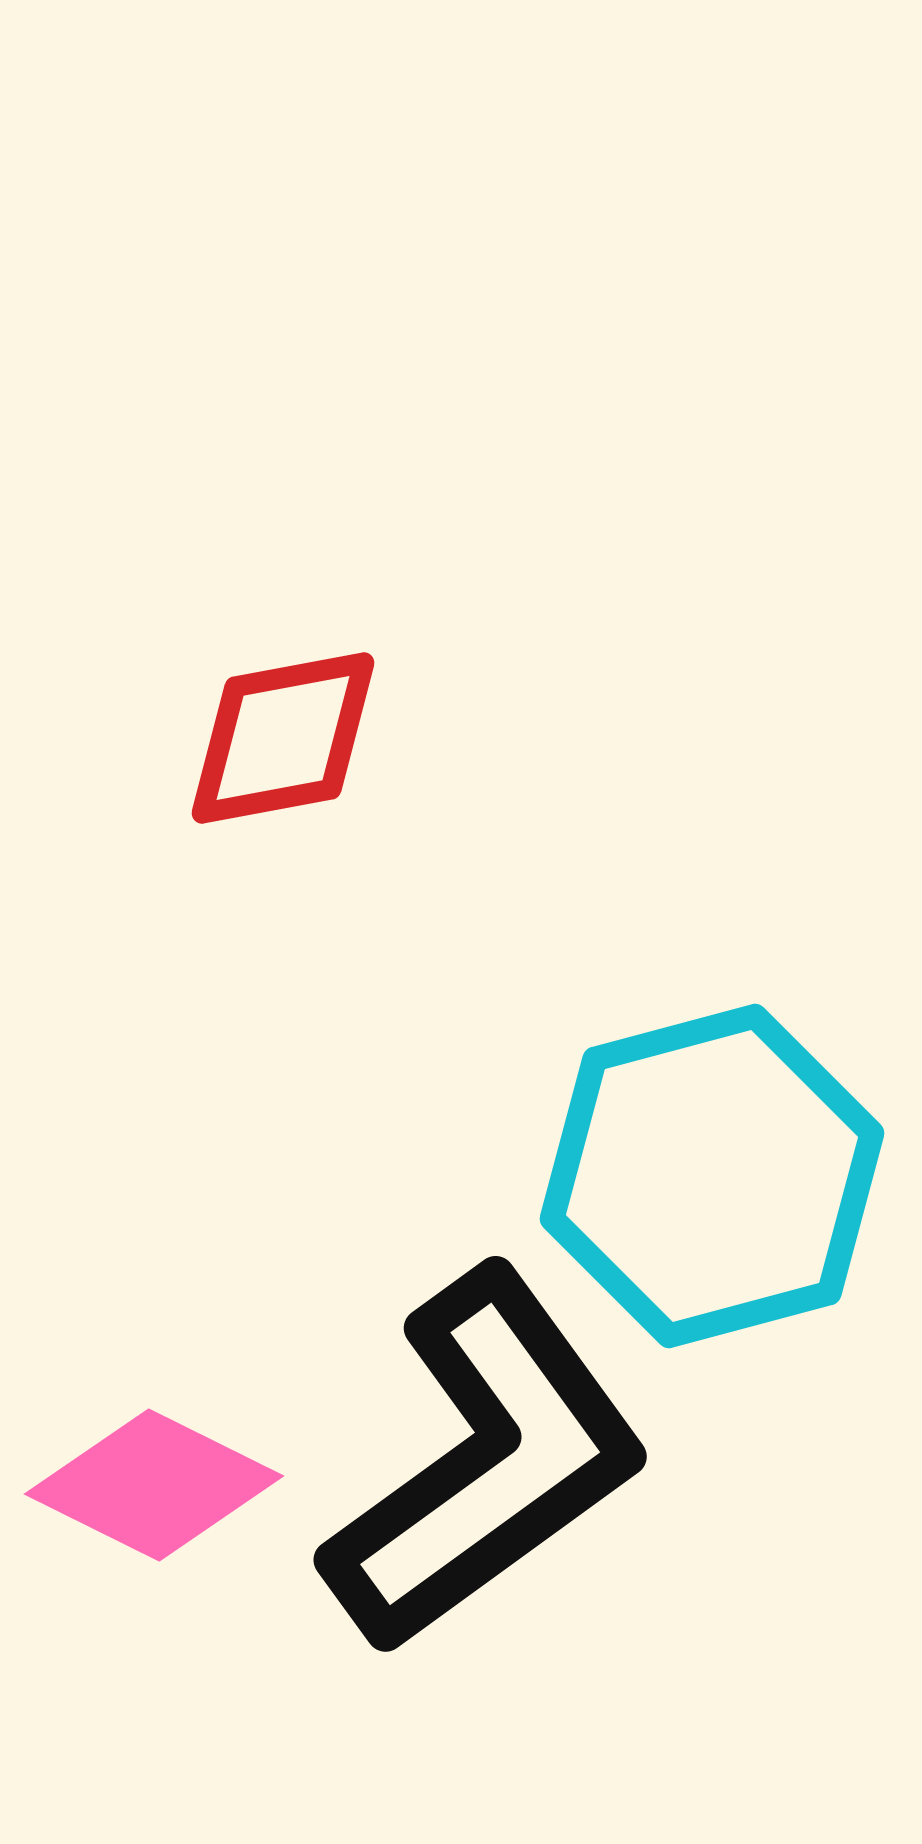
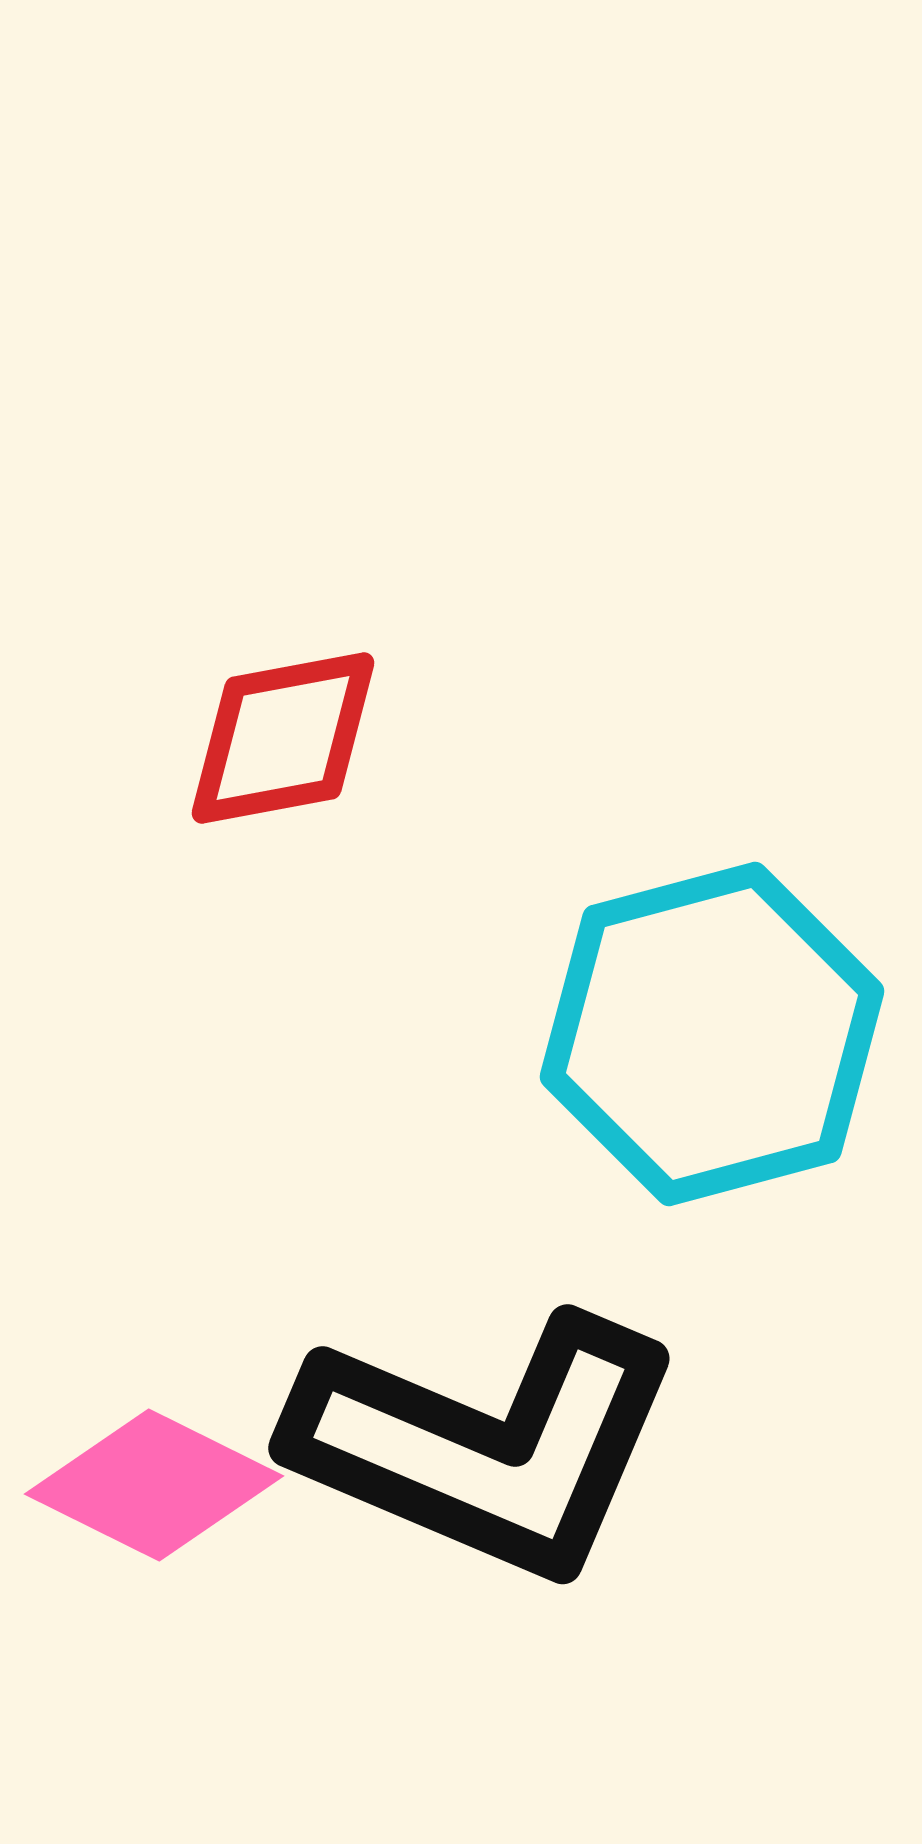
cyan hexagon: moved 142 px up
black L-shape: moved 15 px up; rotated 59 degrees clockwise
